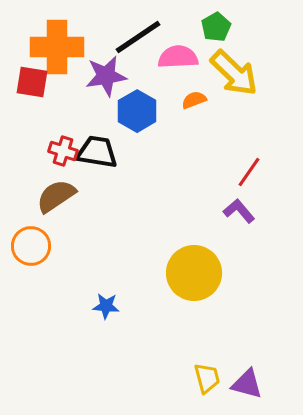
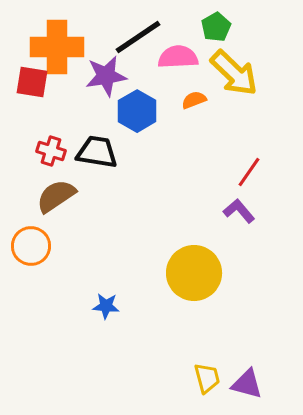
red cross: moved 12 px left
